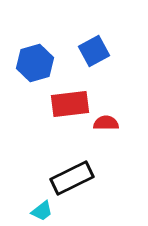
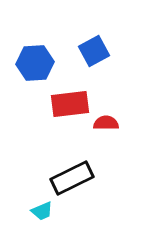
blue hexagon: rotated 12 degrees clockwise
cyan trapezoid: rotated 15 degrees clockwise
